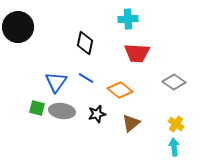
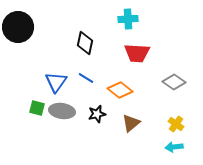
cyan arrow: rotated 90 degrees counterclockwise
